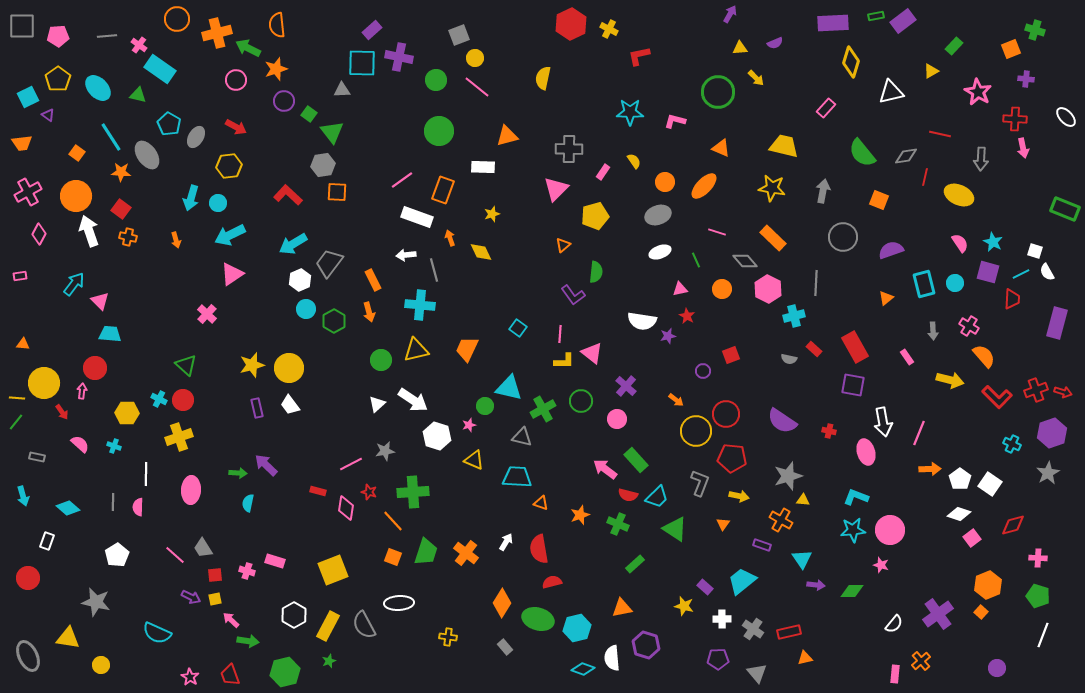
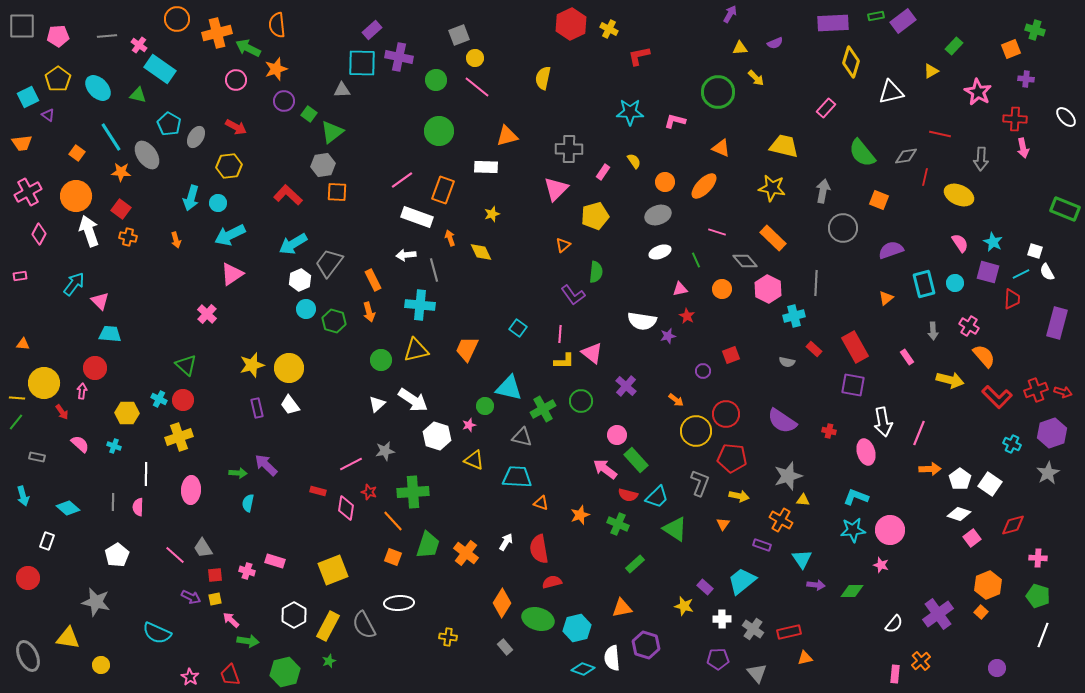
green triangle at (332, 132): rotated 30 degrees clockwise
white rectangle at (483, 167): moved 3 px right
gray circle at (843, 237): moved 9 px up
green hexagon at (334, 321): rotated 15 degrees counterclockwise
gray semicircle at (789, 359): moved 2 px left, 3 px down
pink circle at (617, 419): moved 16 px down
green trapezoid at (426, 552): moved 2 px right, 7 px up
